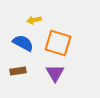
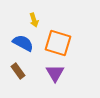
yellow arrow: rotated 96 degrees counterclockwise
brown rectangle: rotated 63 degrees clockwise
